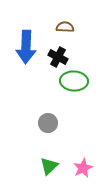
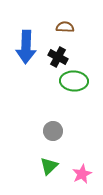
gray circle: moved 5 px right, 8 px down
pink star: moved 1 px left, 6 px down
